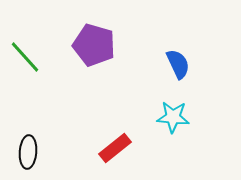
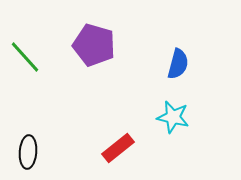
blue semicircle: rotated 40 degrees clockwise
cyan star: rotated 8 degrees clockwise
red rectangle: moved 3 px right
